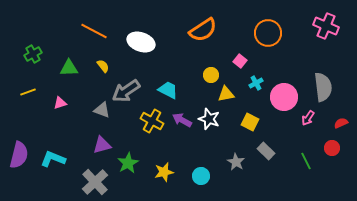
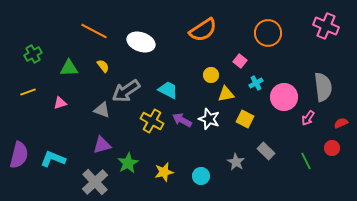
yellow square: moved 5 px left, 3 px up
